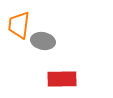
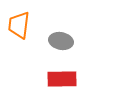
gray ellipse: moved 18 px right
